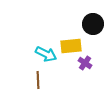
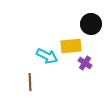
black circle: moved 2 px left
cyan arrow: moved 1 px right, 2 px down
brown line: moved 8 px left, 2 px down
